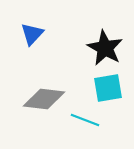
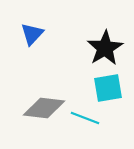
black star: rotated 12 degrees clockwise
gray diamond: moved 9 px down
cyan line: moved 2 px up
